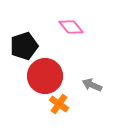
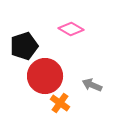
pink diamond: moved 2 px down; rotated 20 degrees counterclockwise
orange cross: moved 1 px right, 1 px up
